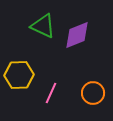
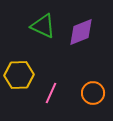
purple diamond: moved 4 px right, 3 px up
